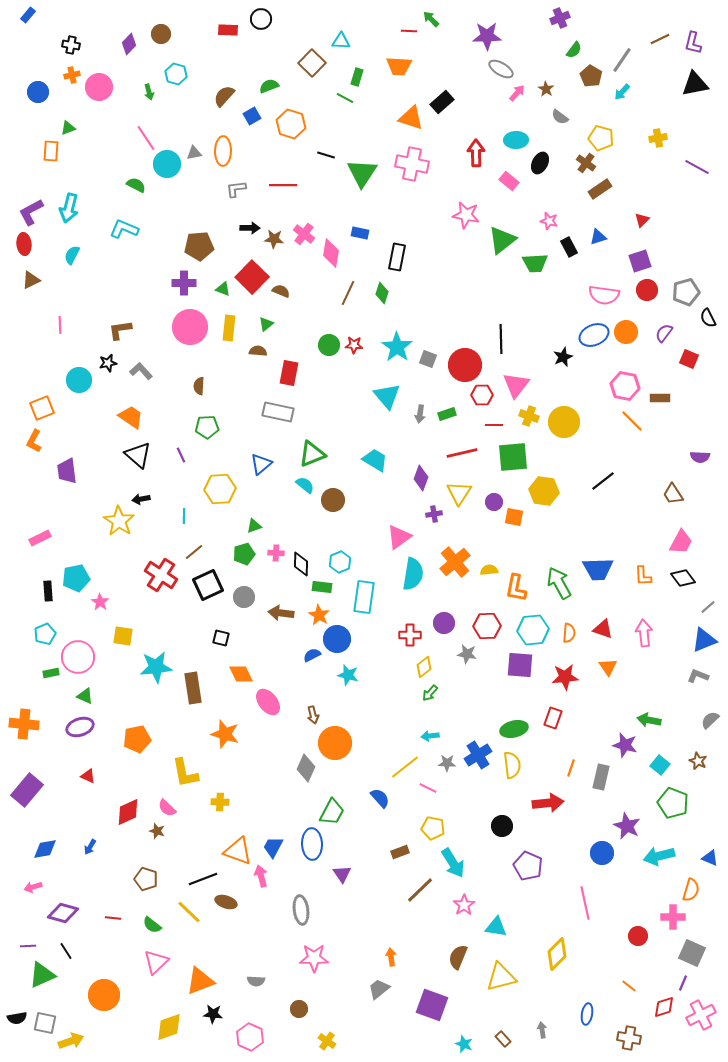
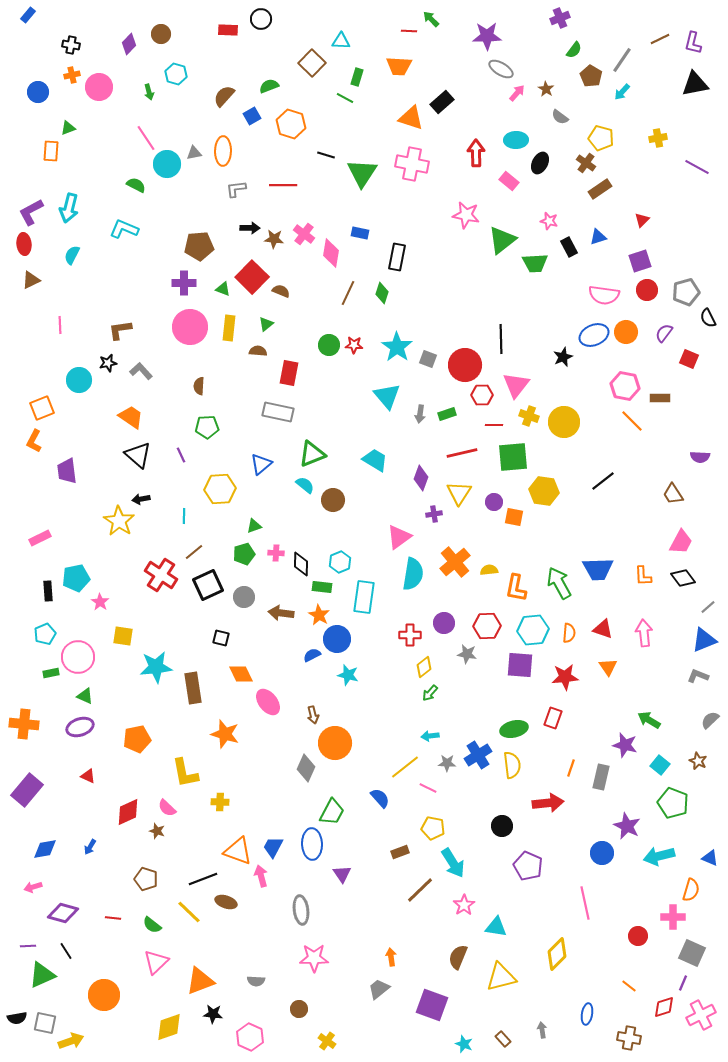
green arrow at (649, 720): rotated 20 degrees clockwise
